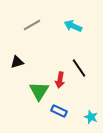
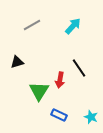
cyan arrow: rotated 108 degrees clockwise
blue rectangle: moved 4 px down
